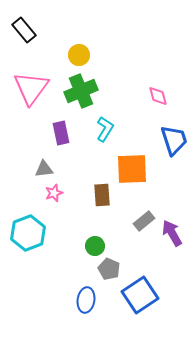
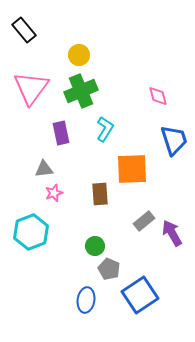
brown rectangle: moved 2 px left, 1 px up
cyan hexagon: moved 3 px right, 1 px up
